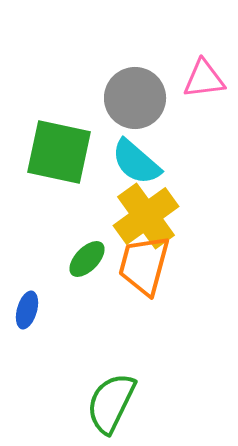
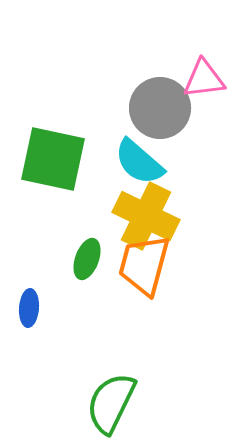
gray circle: moved 25 px right, 10 px down
green square: moved 6 px left, 7 px down
cyan semicircle: moved 3 px right
yellow cross: rotated 28 degrees counterclockwise
green ellipse: rotated 24 degrees counterclockwise
blue ellipse: moved 2 px right, 2 px up; rotated 12 degrees counterclockwise
